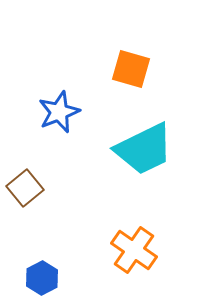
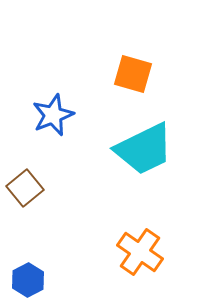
orange square: moved 2 px right, 5 px down
blue star: moved 6 px left, 3 px down
orange cross: moved 6 px right, 2 px down
blue hexagon: moved 14 px left, 2 px down
